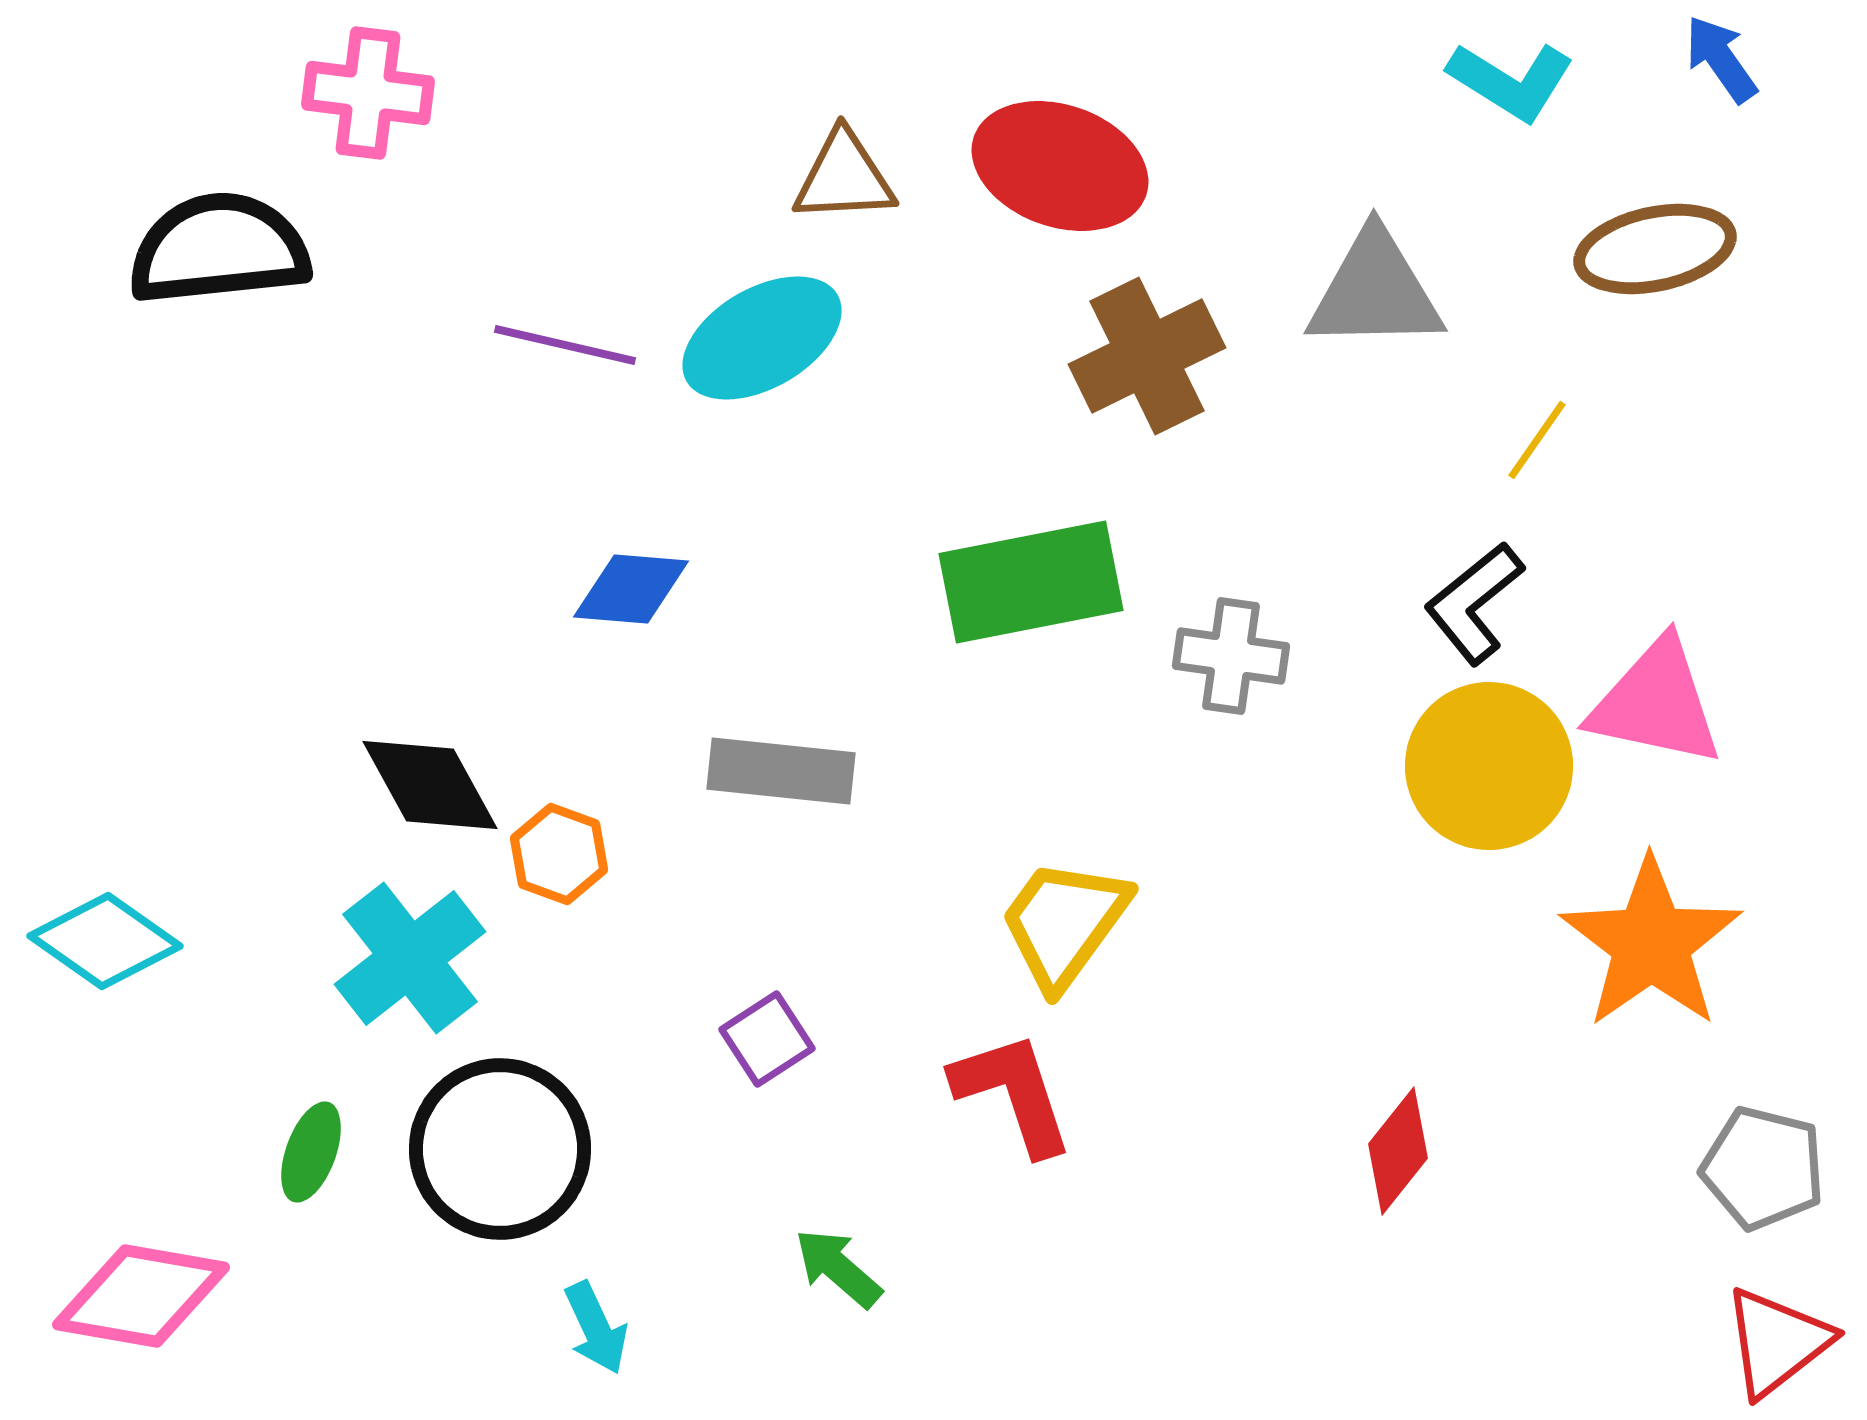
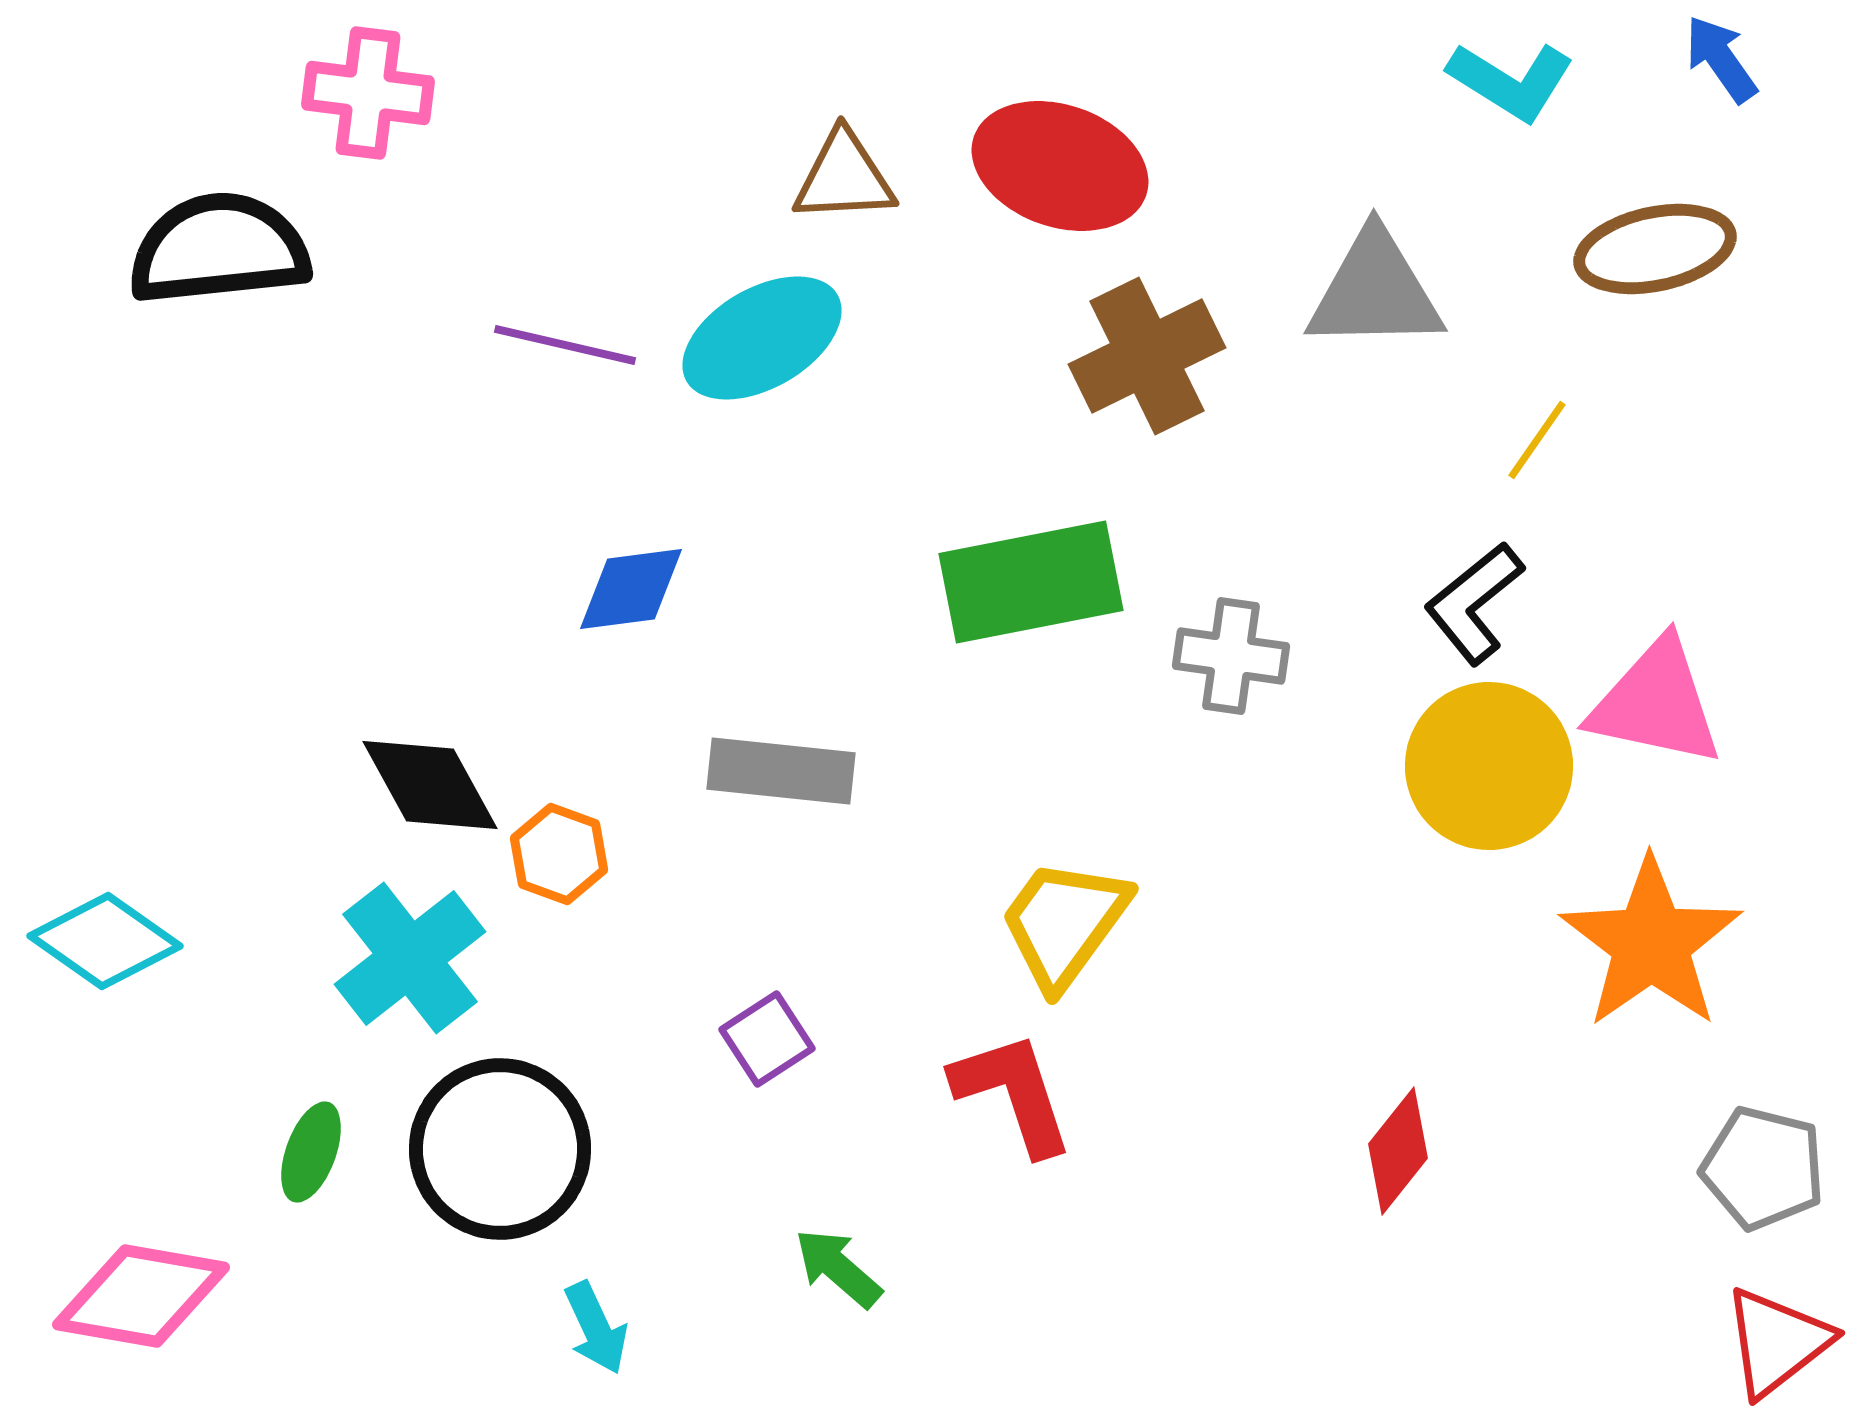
blue diamond: rotated 12 degrees counterclockwise
